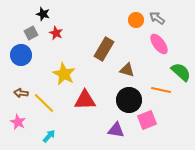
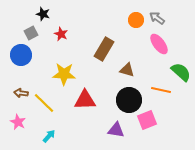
red star: moved 5 px right, 1 px down
yellow star: rotated 25 degrees counterclockwise
